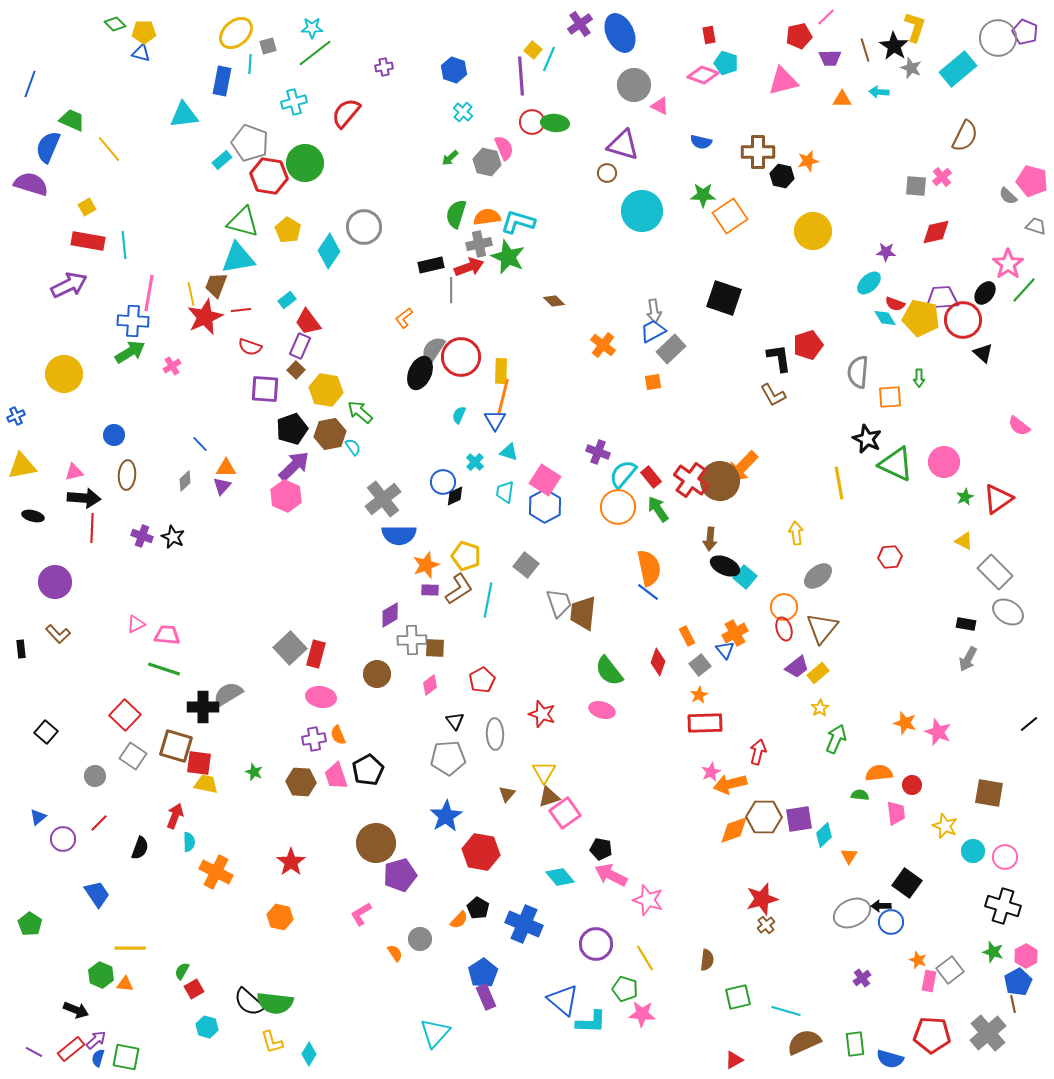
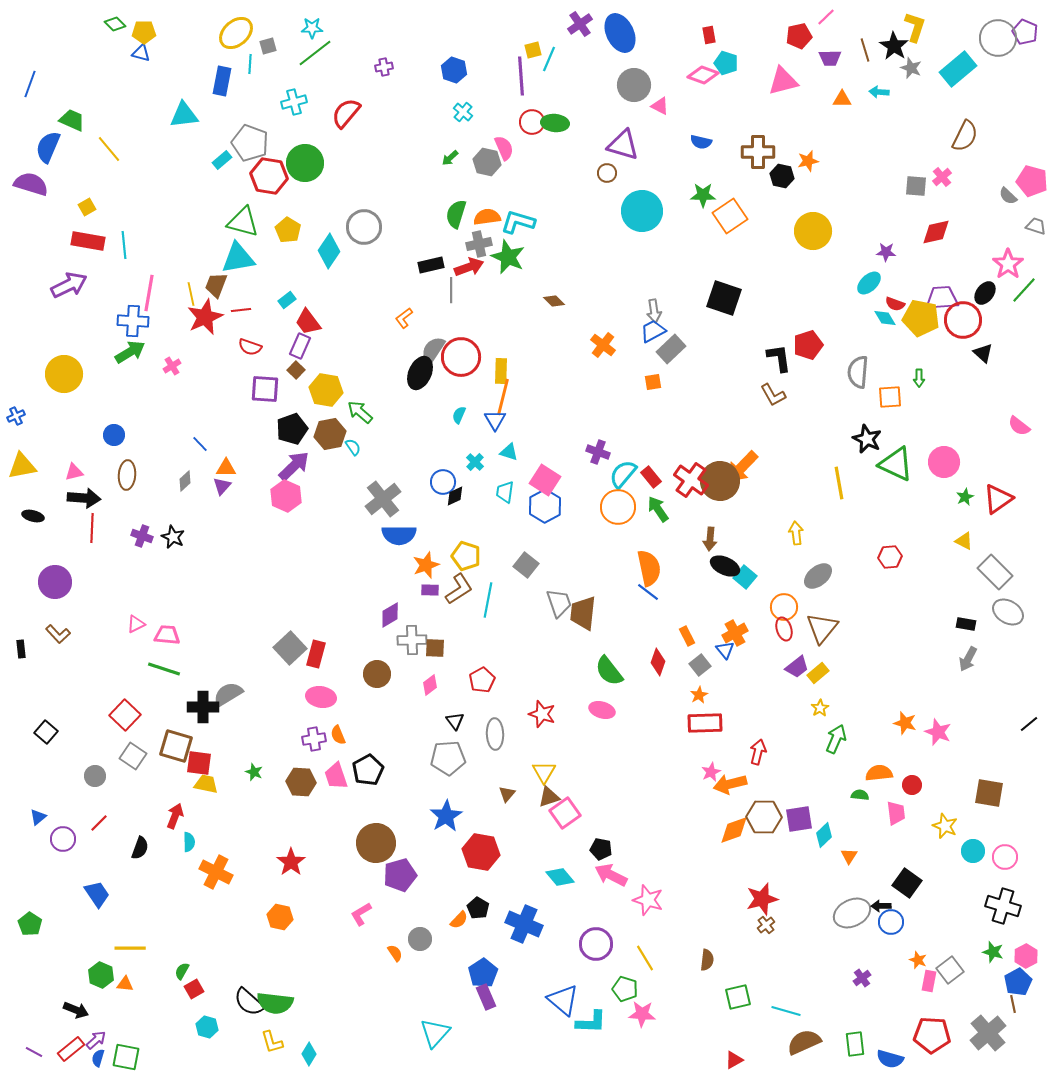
yellow square at (533, 50): rotated 36 degrees clockwise
